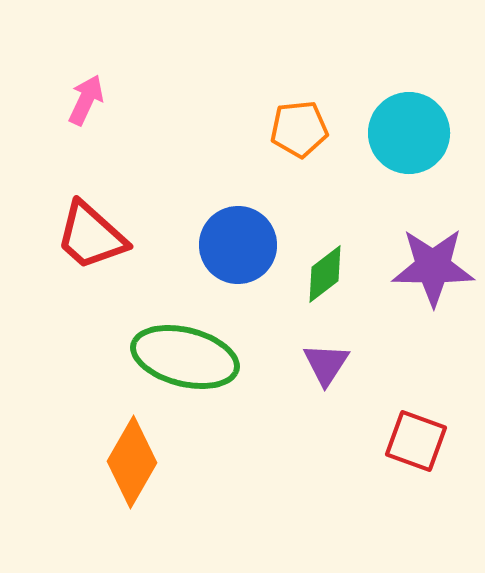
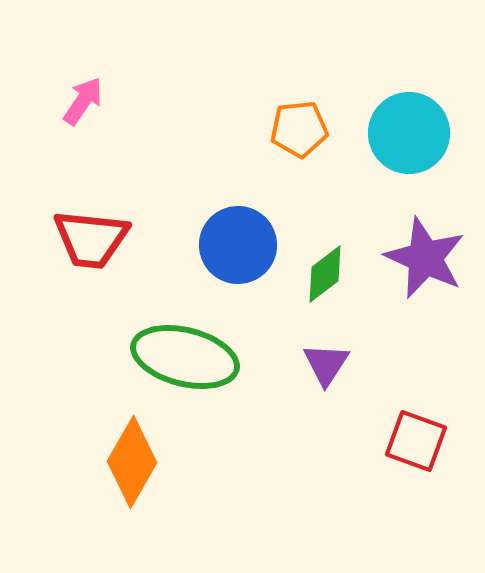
pink arrow: moved 3 px left, 1 px down; rotated 9 degrees clockwise
red trapezoid: moved 3 px down; rotated 36 degrees counterclockwise
purple star: moved 8 px left, 9 px up; rotated 24 degrees clockwise
